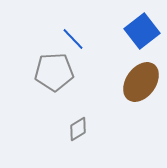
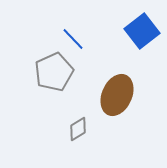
gray pentagon: rotated 21 degrees counterclockwise
brown ellipse: moved 24 px left, 13 px down; rotated 12 degrees counterclockwise
